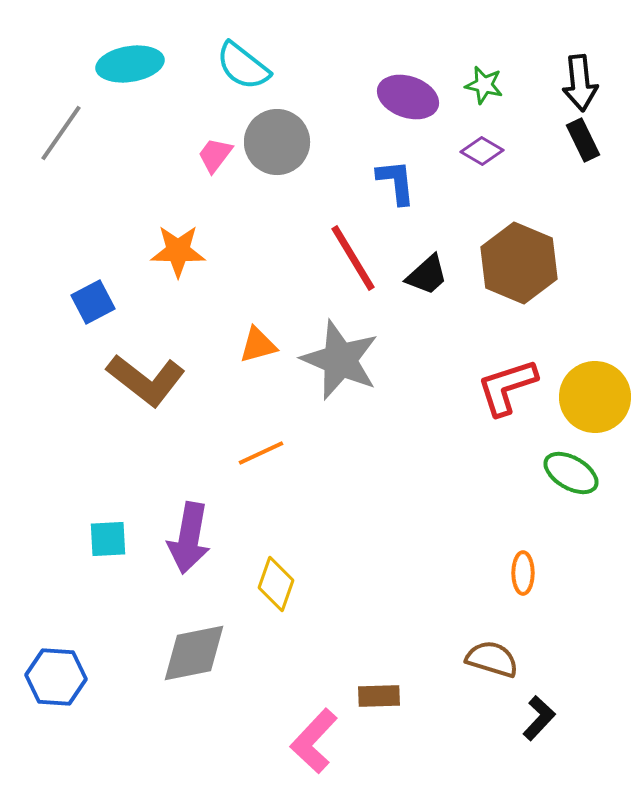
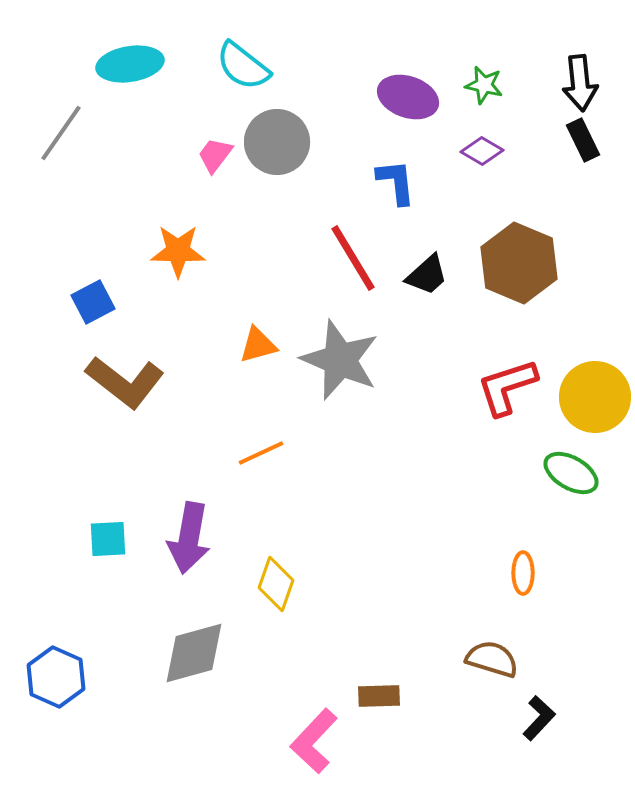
brown L-shape: moved 21 px left, 2 px down
gray diamond: rotated 4 degrees counterclockwise
blue hexagon: rotated 20 degrees clockwise
